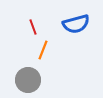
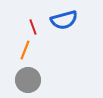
blue semicircle: moved 12 px left, 4 px up
orange line: moved 18 px left
